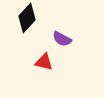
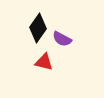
black diamond: moved 11 px right, 10 px down; rotated 8 degrees counterclockwise
